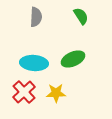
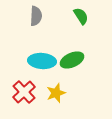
gray semicircle: moved 1 px up
green ellipse: moved 1 px left, 1 px down
cyan ellipse: moved 8 px right, 2 px up
yellow star: rotated 18 degrees counterclockwise
